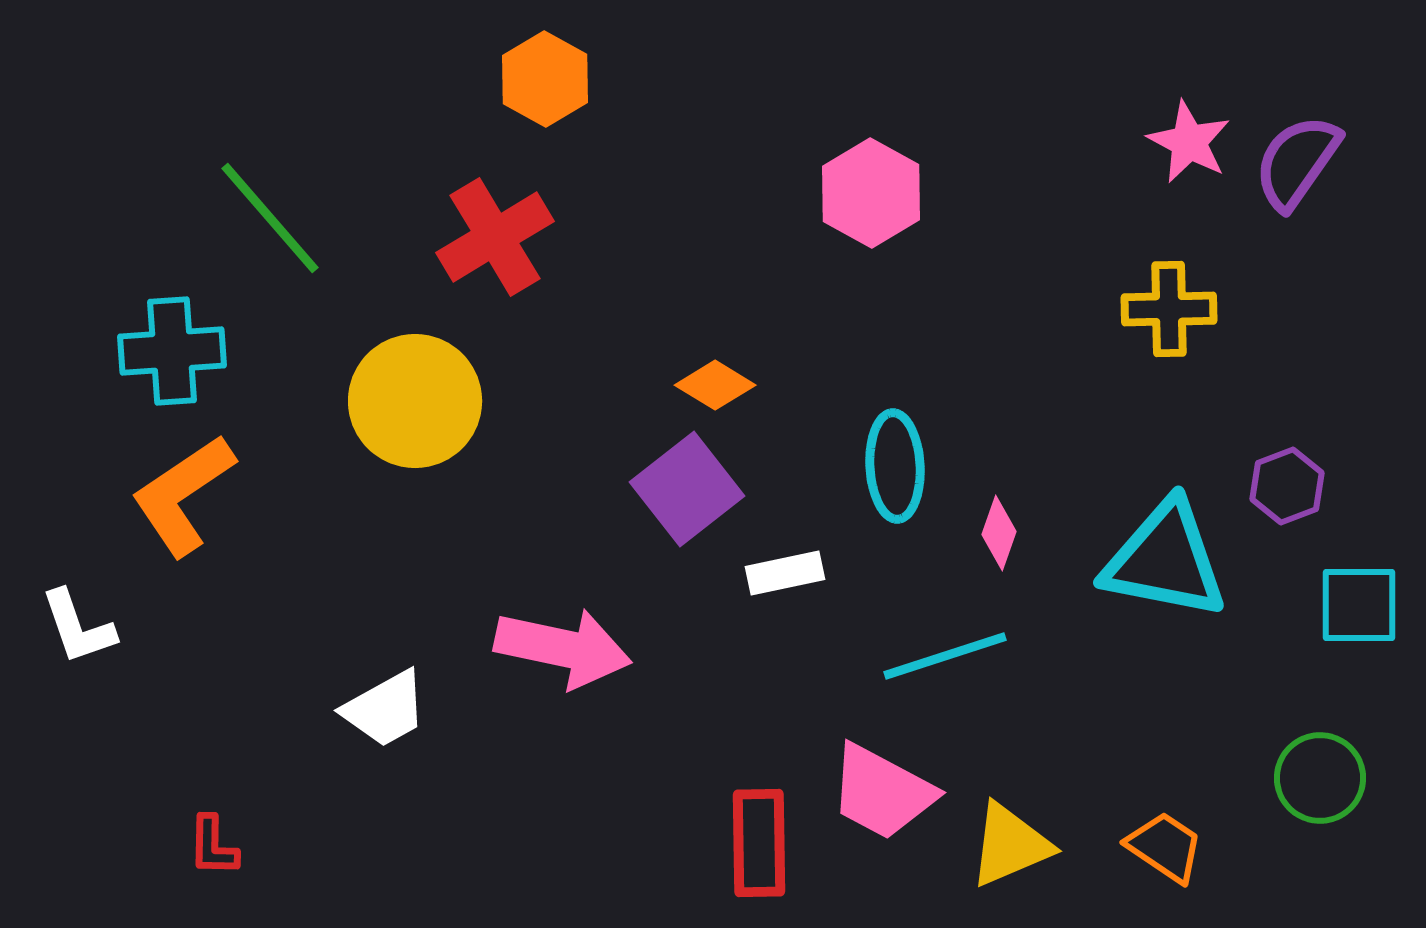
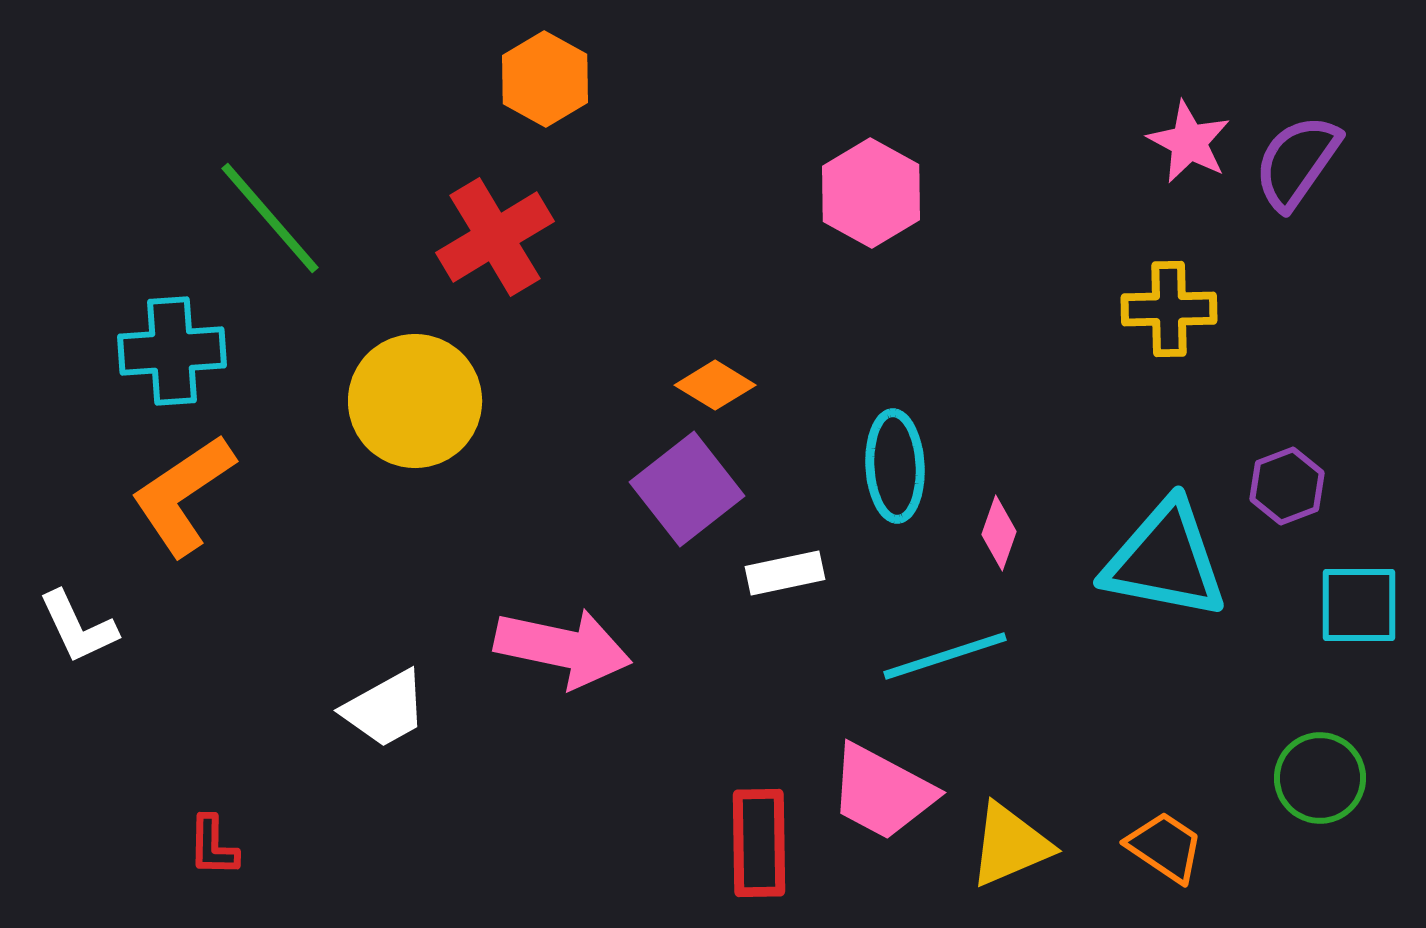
white L-shape: rotated 6 degrees counterclockwise
